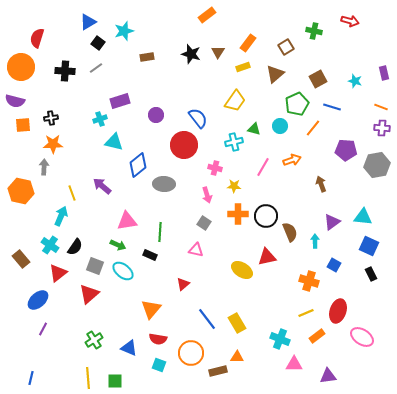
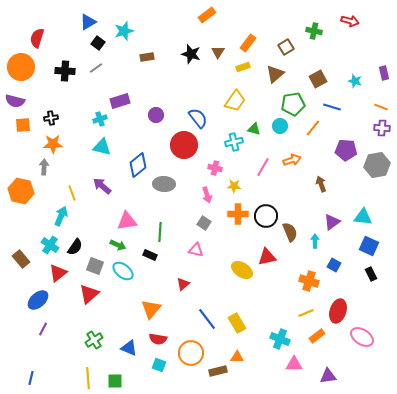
green pentagon at (297, 104): moved 4 px left; rotated 15 degrees clockwise
cyan triangle at (114, 142): moved 12 px left, 5 px down
